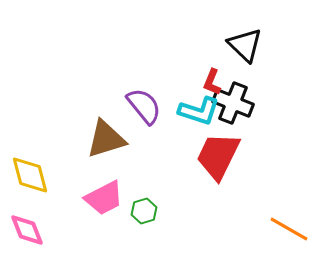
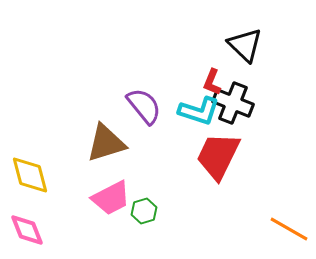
brown triangle: moved 4 px down
pink trapezoid: moved 7 px right
